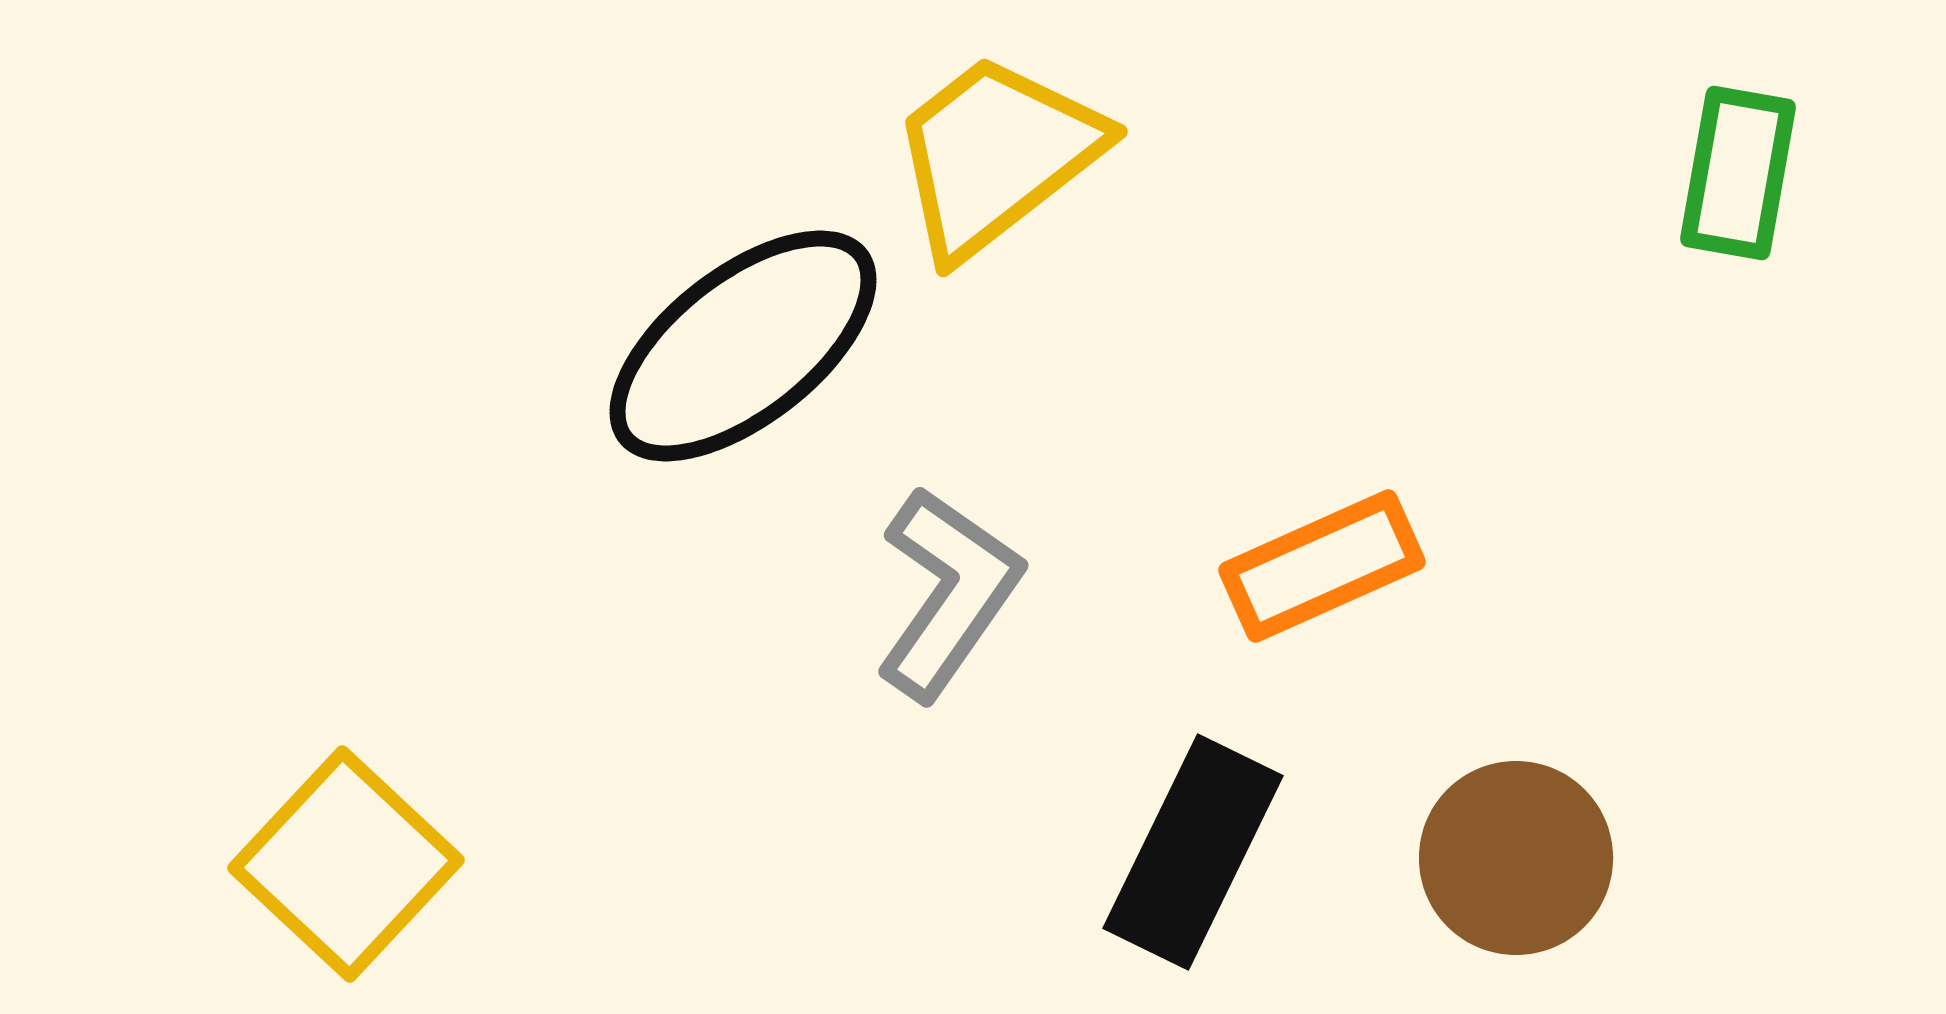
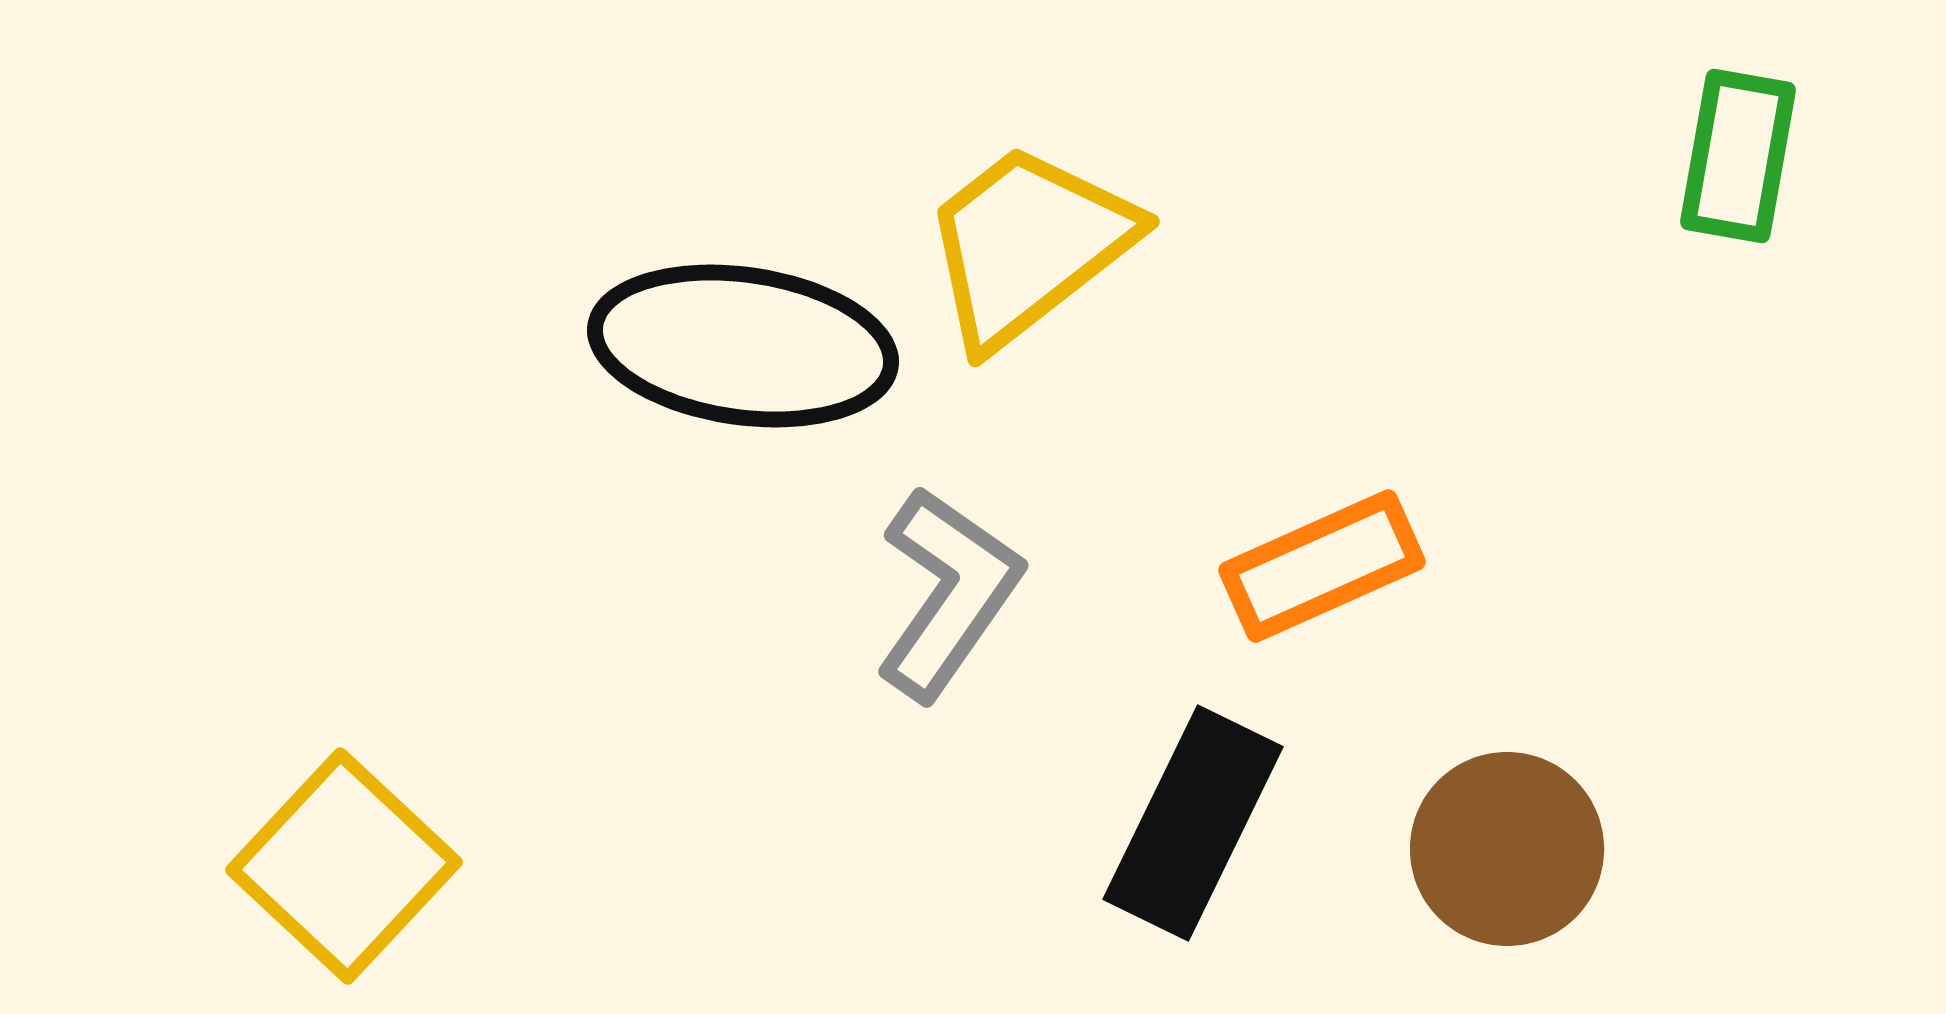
yellow trapezoid: moved 32 px right, 90 px down
green rectangle: moved 17 px up
black ellipse: rotated 46 degrees clockwise
black rectangle: moved 29 px up
brown circle: moved 9 px left, 9 px up
yellow square: moved 2 px left, 2 px down
